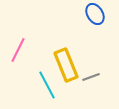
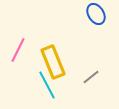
blue ellipse: moved 1 px right
yellow rectangle: moved 13 px left, 3 px up
gray line: rotated 18 degrees counterclockwise
